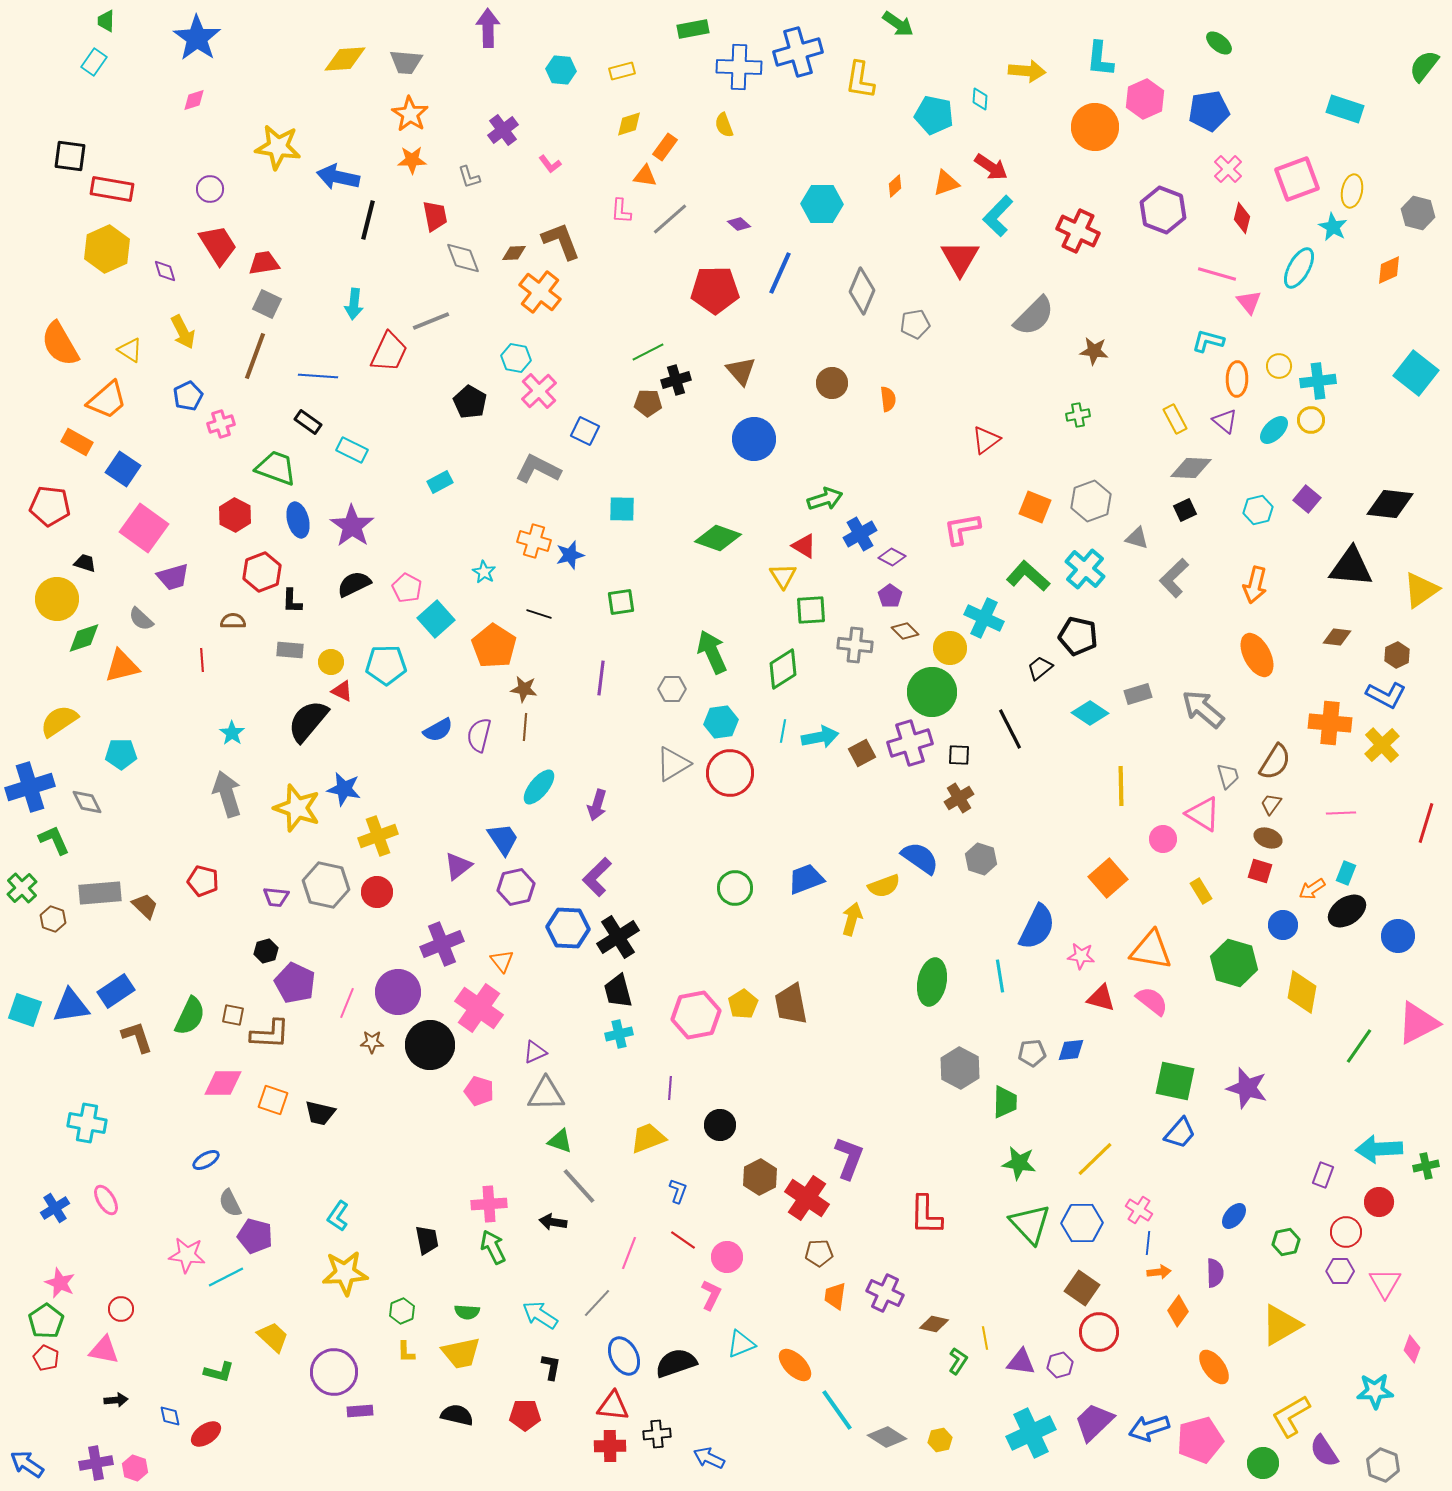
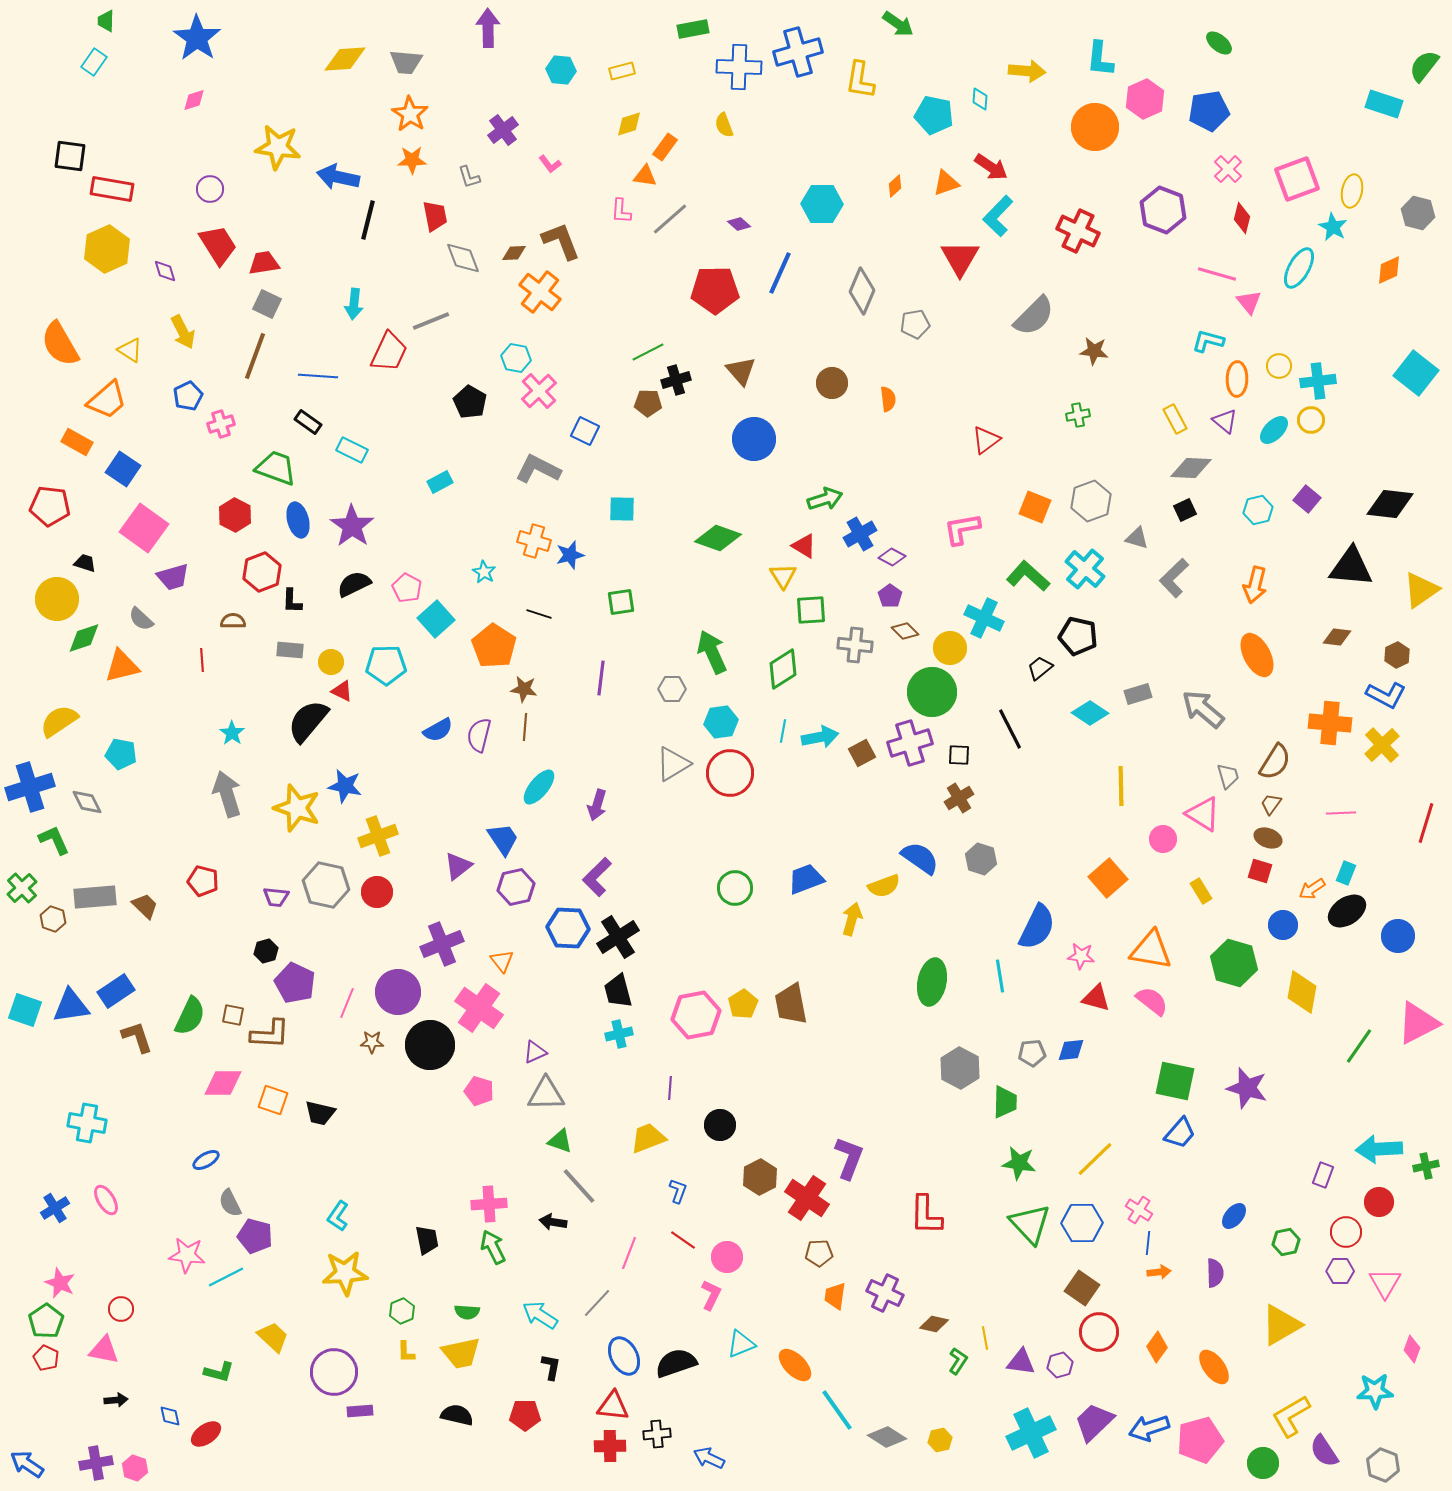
cyan rectangle at (1345, 109): moved 39 px right, 5 px up
cyan pentagon at (121, 754): rotated 12 degrees clockwise
blue star at (344, 789): moved 1 px right, 3 px up
gray rectangle at (100, 893): moved 5 px left, 4 px down
red triangle at (1101, 998): moved 5 px left
orange diamond at (1178, 1311): moved 21 px left, 36 px down
